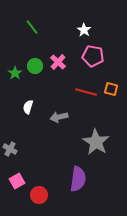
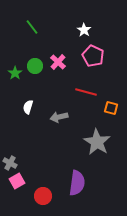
pink pentagon: rotated 15 degrees clockwise
orange square: moved 19 px down
gray star: moved 1 px right
gray cross: moved 14 px down
purple semicircle: moved 1 px left, 4 px down
red circle: moved 4 px right, 1 px down
